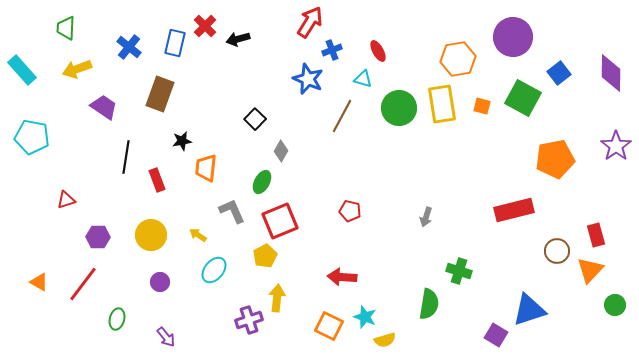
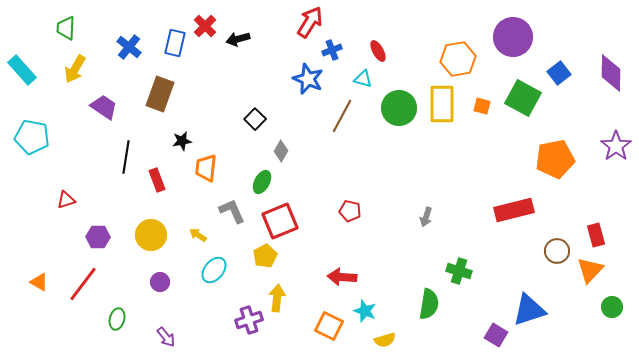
yellow arrow at (77, 69): moved 2 px left; rotated 40 degrees counterclockwise
yellow rectangle at (442, 104): rotated 9 degrees clockwise
green circle at (615, 305): moved 3 px left, 2 px down
cyan star at (365, 317): moved 6 px up
